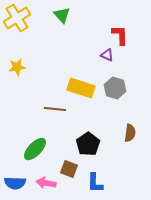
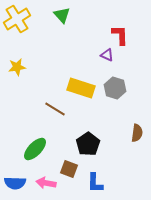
yellow cross: moved 1 px down
brown line: rotated 25 degrees clockwise
brown semicircle: moved 7 px right
